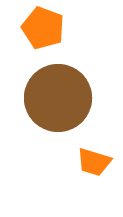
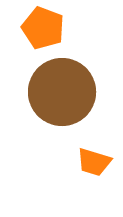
brown circle: moved 4 px right, 6 px up
